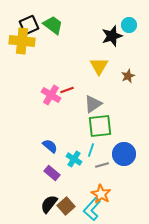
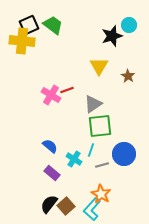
brown star: rotated 16 degrees counterclockwise
